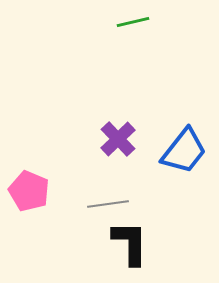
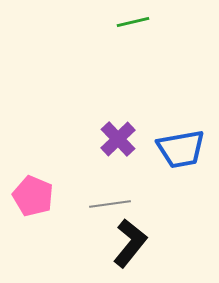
blue trapezoid: moved 3 px left, 2 px up; rotated 42 degrees clockwise
pink pentagon: moved 4 px right, 5 px down
gray line: moved 2 px right
black L-shape: rotated 39 degrees clockwise
